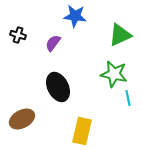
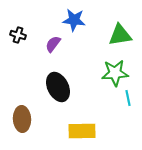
blue star: moved 1 px left, 4 px down
green triangle: rotated 15 degrees clockwise
purple semicircle: moved 1 px down
green star: moved 1 px right, 1 px up; rotated 16 degrees counterclockwise
brown ellipse: rotated 65 degrees counterclockwise
yellow rectangle: rotated 76 degrees clockwise
